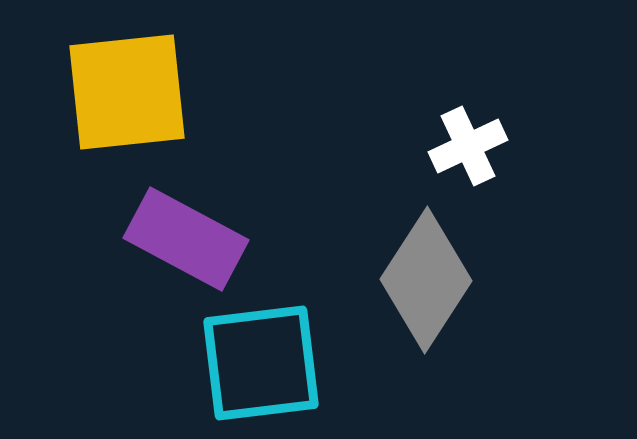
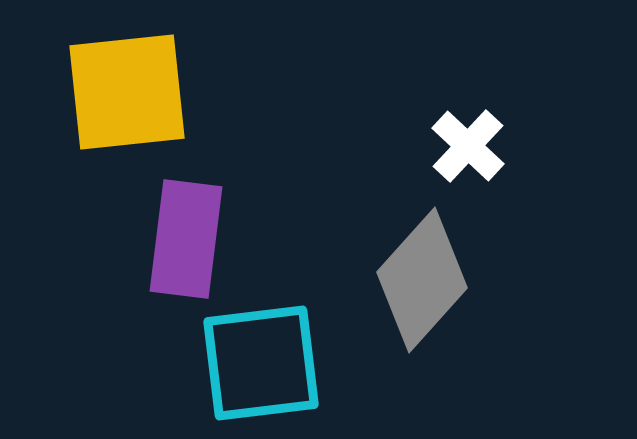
white cross: rotated 22 degrees counterclockwise
purple rectangle: rotated 69 degrees clockwise
gray diamond: moved 4 px left; rotated 9 degrees clockwise
